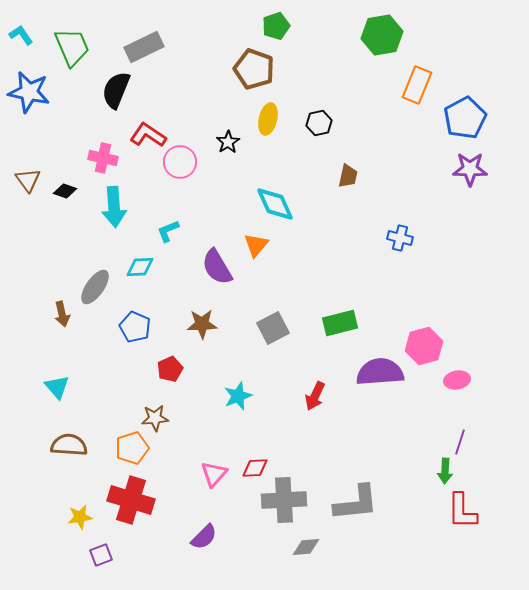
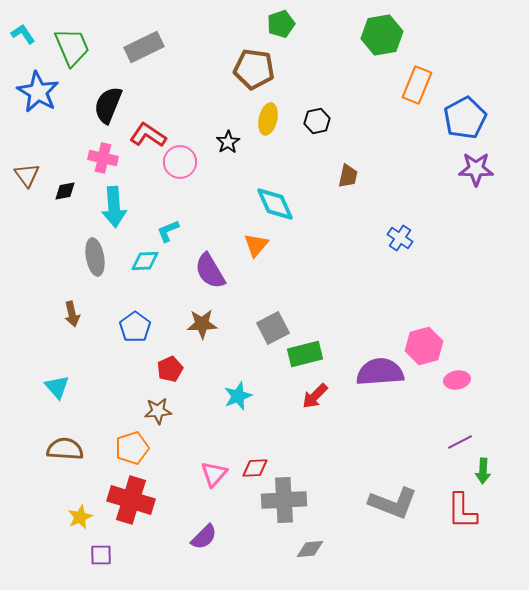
green pentagon at (276, 26): moved 5 px right, 2 px up
cyan L-shape at (21, 35): moved 2 px right, 1 px up
brown pentagon at (254, 69): rotated 12 degrees counterclockwise
black semicircle at (116, 90): moved 8 px left, 15 px down
blue star at (29, 92): moved 9 px right; rotated 18 degrees clockwise
black hexagon at (319, 123): moved 2 px left, 2 px up
purple star at (470, 169): moved 6 px right
brown triangle at (28, 180): moved 1 px left, 5 px up
black diamond at (65, 191): rotated 30 degrees counterclockwise
blue cross at (400, 238): rotated 20 degrees clockwise
cyan diamond at (140, 267): moved 5 px right, 6 px up
purple semicircle at (217, 267): moved 7 px left, 4 px down
gray ellipse at (95, 287): moved 30 px up; rotated 45 degrees counterclockwise
brown arrow at (62, 314): moved 10 px right
green rectangle at (340, 323): moved 35 px left, 31 px down
blue pentagon at (135, 327): rotated 12 degrees clockwise
red arrow at (315, 396): rotated 20 degrees clockwise
brown star at (155, 418): moved 3 px right, 7 px up
purple line at (460, 442): rotated 45 degrees clockwise
brown semicircle at (69, 445): moved 4 px left, 4 px down
green arrow at (445, 471): moved 38 px right
gray L-shape at (356, 503): moved 37 px right; rotated 27 degrees clockwise
yellow star at (80, 517): rotated 15 degrees counterclockwise
gray diamond at (306, 547): moved 4 px right, 2 px down
purple square at (101, 555): rotated 20 degrees clockwise
